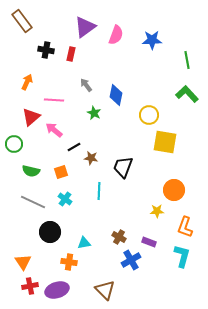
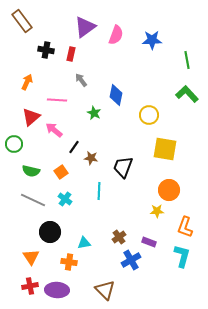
gray arrow: moved 5 px left, 5 px up
pink line: moved 3 px right
yellow square: moved 7 px down
black line: rotated 24 degrees counterclockwise
orange square: rotated 16 degrees counterclockwise
orange circle: moved 5 px left
gray line: moved 2 px up
brown cross: rotated 24 degrees clockwise
orange triangle: moved 8 px right, 5 px up
purple ellipse: rotated 20 degrees clockwise
